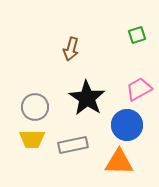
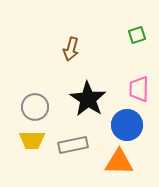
pink trapezoid: rotated 60 degrees counterclockwise
black star: moved 1 px right, 1 px down
yellow trapezoid: moved 1 px down
